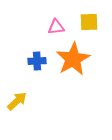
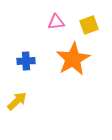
yellow square: moved 3 px down; rotated 18 degrees counterclockwise
pink triangle: moved 5 px up
blue cross: moved 11 px left
